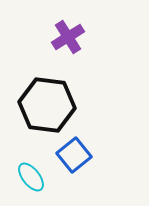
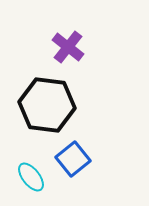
purple cross: moved 10 px down; rotated 20 degrees counterclockwise
blue square: moved 1 px left, 4 px down
